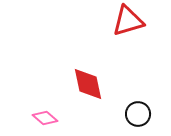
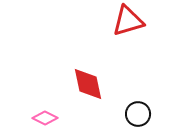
pink diamond: rotated 15 degrees counterclockwise
